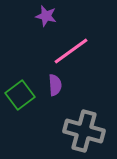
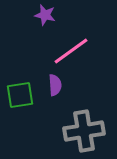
purple star: moved 1 px left, 1 px up
green square: rotated 28 degrees clockwise
gray cross: rotated 24 degrees counterclockwise
